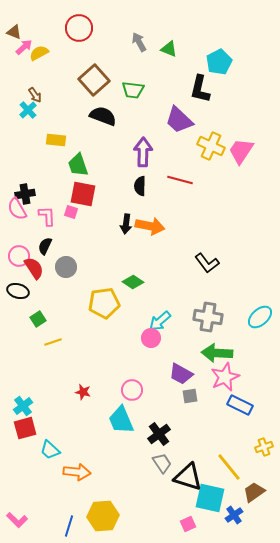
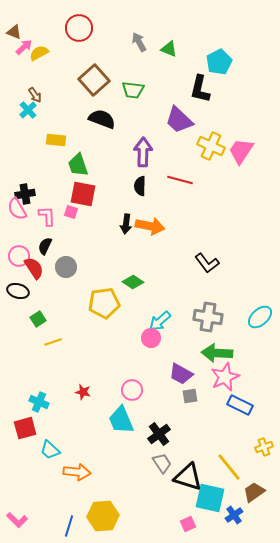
black semicircle at (103, 116): moved 1 px left, 3 px down
cyan cross at (23, 406): moved 16 px right, 4 px up; rotated 30 degrees counterclockwise
